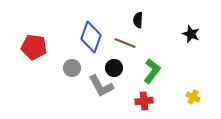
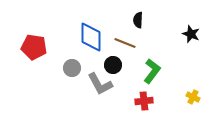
blue diamond: rotated 20 degrees counterclockwise
black circle: moved 1 px left, 3 px up
gray L-shape: moved 1 px left, 2 px up
